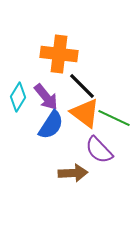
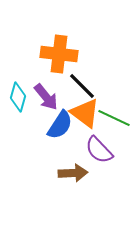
cyan diamond: rotated 16 degrees counterclockwise
blue semicircle: moved 9 px right
